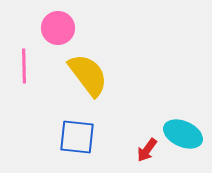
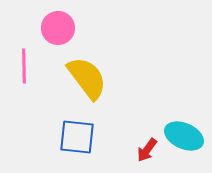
yellow semicircle: moved 1 px left, 3 px down
cyan ellipse: moved 1 px right, 2 px down
